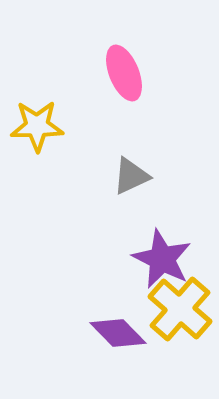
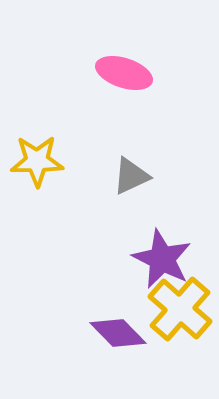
pink ellipse: rotated 50 degrees counterclockwise
yellow star: moved 35 px down
